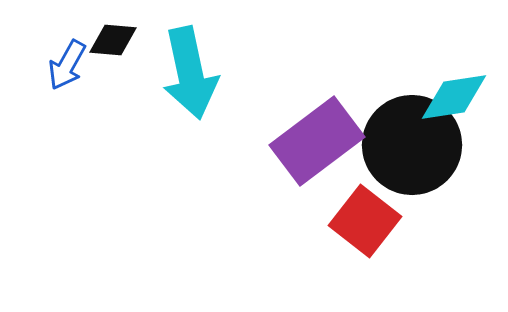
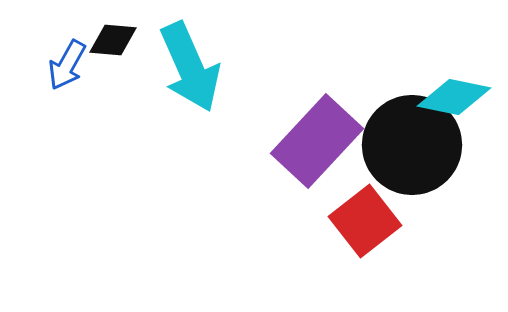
cyan arrow: moved 6 px up; rotated 12 degrees counterclockwise
cyan diamond: rotated 20 degrees clockwise
purple rectangle: rotated 10 degrees counterclockwise
red square: rotated 14 degrees clockwise
